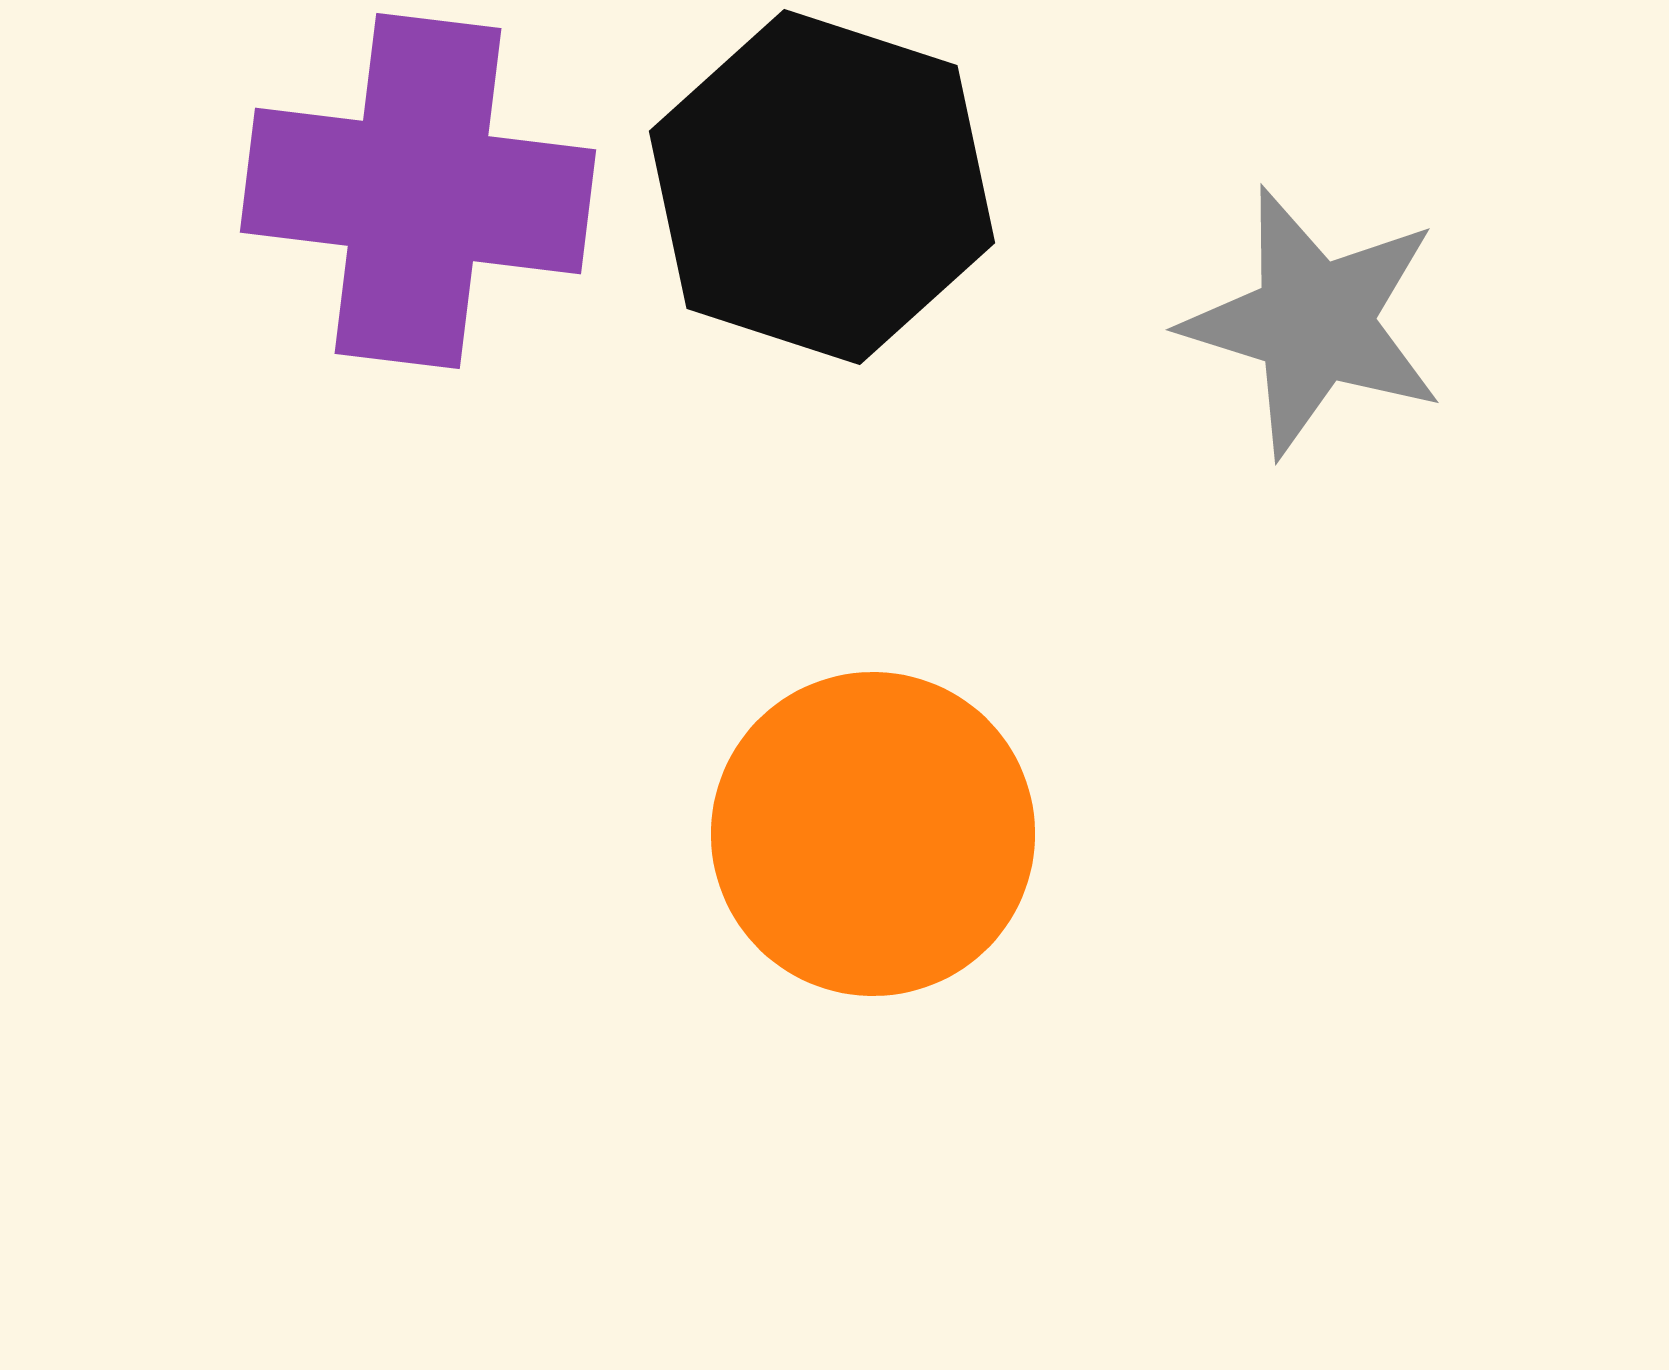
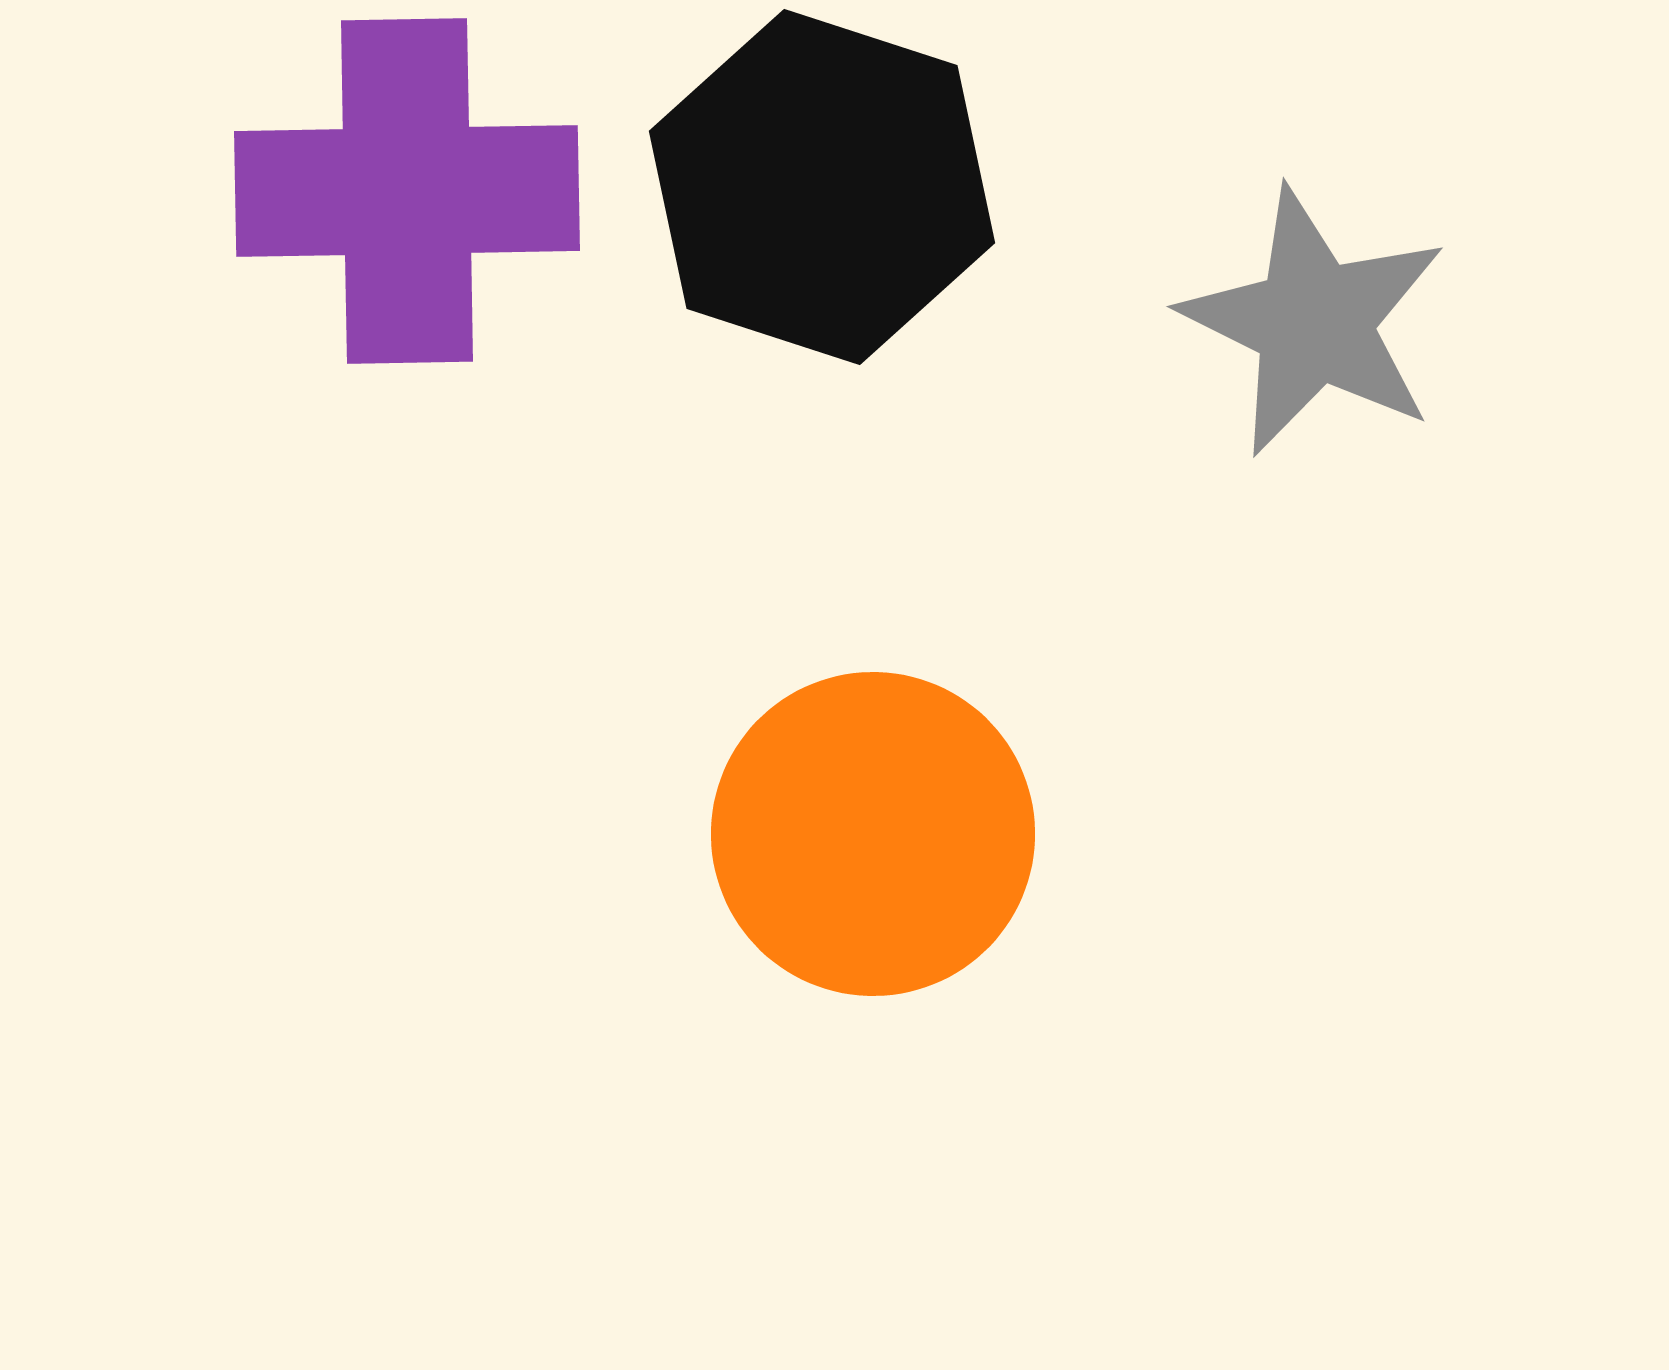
purple cross: moved 11 px left; rotated 8 degrees counterclockwise
gray star: rotated 9 degrees clockwise
